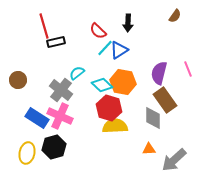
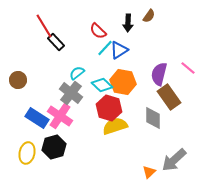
brown semicircle: moved 26 px left
red line: rotated 15 degrees counterclockwise
black rectangle: rotated 60 degrees clockwise
pink line: moved 1 px up; rotated 28 degrees counterclockwise
purple semicircle: moved 1 px down
gray cross: moved 10 px right, 3 px down
brown rectangle: moved 4 px right, 3 px up
pink cross: rotated 10 degrees clockwise
yellow semicircle: rotated 15 degrees counterclockwise
orange triangle: moved 23 px down; rotated 40 degrees counterclockwise
